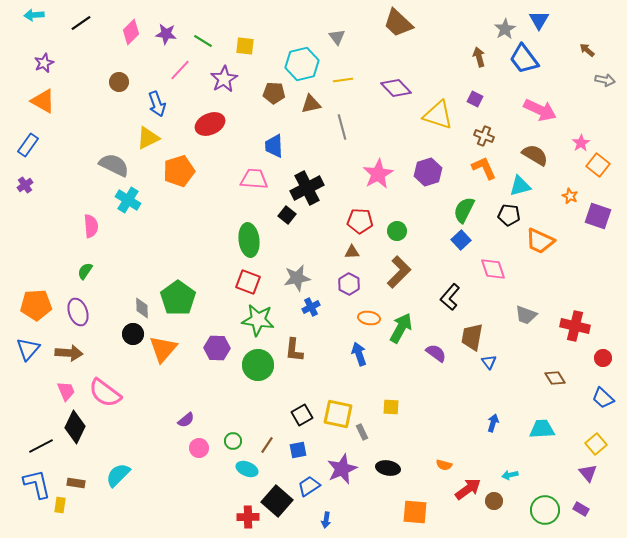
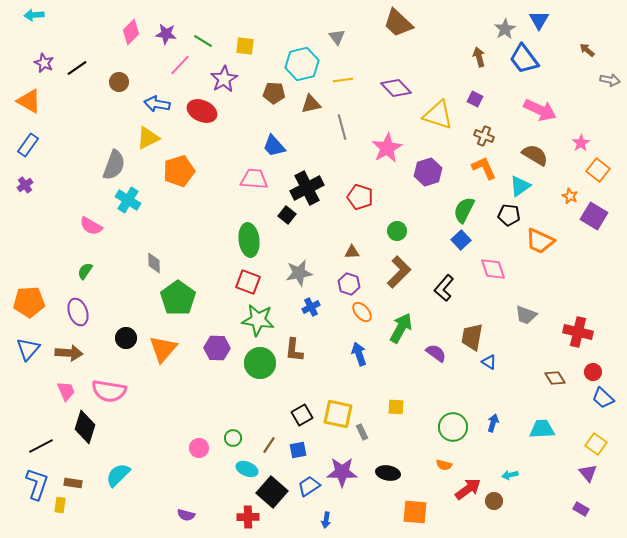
black line at (81, 23): moved 4 px left, 45 px down
purple star at (44, 63): rotated 24 degrees counterclockwise
pink line at (180, 70): moved 5 px up
gray arrow at (605, 80): moved 5 px right
orange triangle at (43, 101): moved 14 px left
blue arrow at (157, 104): rotated 120 degrees clockwise
red ellipse at (210, 124): moved 8 px left, 13 px up; rotated 48 degrees clockwise
blue trapezoid at (274, 146): rotated 40 degrees counterclockwise
gray semicircle at (114, 165): rotated 84 degrees clockwise
orange square at (598, 165): moved 5 px down
pink star at (378, 174): moved 9 px right, 26 px up
cyan triangle at (520, 186): rotated 20 degrees counterclockwise
purple square at (598, 216): moved 4 px left; rotated 12 degrees clockwise
red pentagon at (360, 221): moved 24 px up; rotated 15 degrees clockwise
pink semicircle at (91, 226): rotated 125 degrees clockwise
gray star at (297, 278): moved 2 px right, 5 px up
purple hexagon at (349, 284): rotated 10 degrees counterclockwise
black L-shape at (450, 297): moved 6 px left, 9 px up
orange pentagon at (36, 305): moved 7 px left, 3 px up
gray diamond at (142, 308): moved 12 px right, 45 px up
orange ellipse at (369, 318): moved 7 px left, 6 px up; rotated 40 degrees clockwise
red cross at (575, 326): moved 3 px right, 6 px down
black circle at (133, 334): moved 7 px left, 4 px down
red circle at (603, 358): moved 10 px left, 14 px down
blue triangle at (489, 362): rotated 21 degrees counterclockwise
green circle at (258, 365): moved 2 px right, 2 px up
pink semicircle at (105, 393): moved 4 px right, 2 px up; rotated 28 degrees counterclockwise
yellow square at (391, 407): moved 5 px right
purple semicircle at (186, 420): moved 95 px down; rotated 54 degrees clockwise
black diamond at (75, 427): moved 10 px right; rotated 8 degrees counterclockwise
green circle at (233, 441): moved 3 px up
yellow square at (596, 444): rotated 15 degrees counterclockwise
brown line at (267, 445): moved 2 px right
black ellipse at (388, 468): moved 5 px down
purple star at (342, 469): moved 3 px down; rotated 24 degrees clockwise
brown rectangle at (76, 483): moved 3 px left
blue L-shape at (37, 484): rotated 32 degrees clockwise
black square at (277, 501): moved 5 px left, 9 px up
green circle at (545, 510): moved 92 px left, 83 px up
